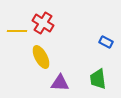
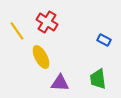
red cross: moved 4 px right, 1 px up
yellow line: rotated 54 degrees clockwise
blue rectangle: moved 2 px left, 2 px up
